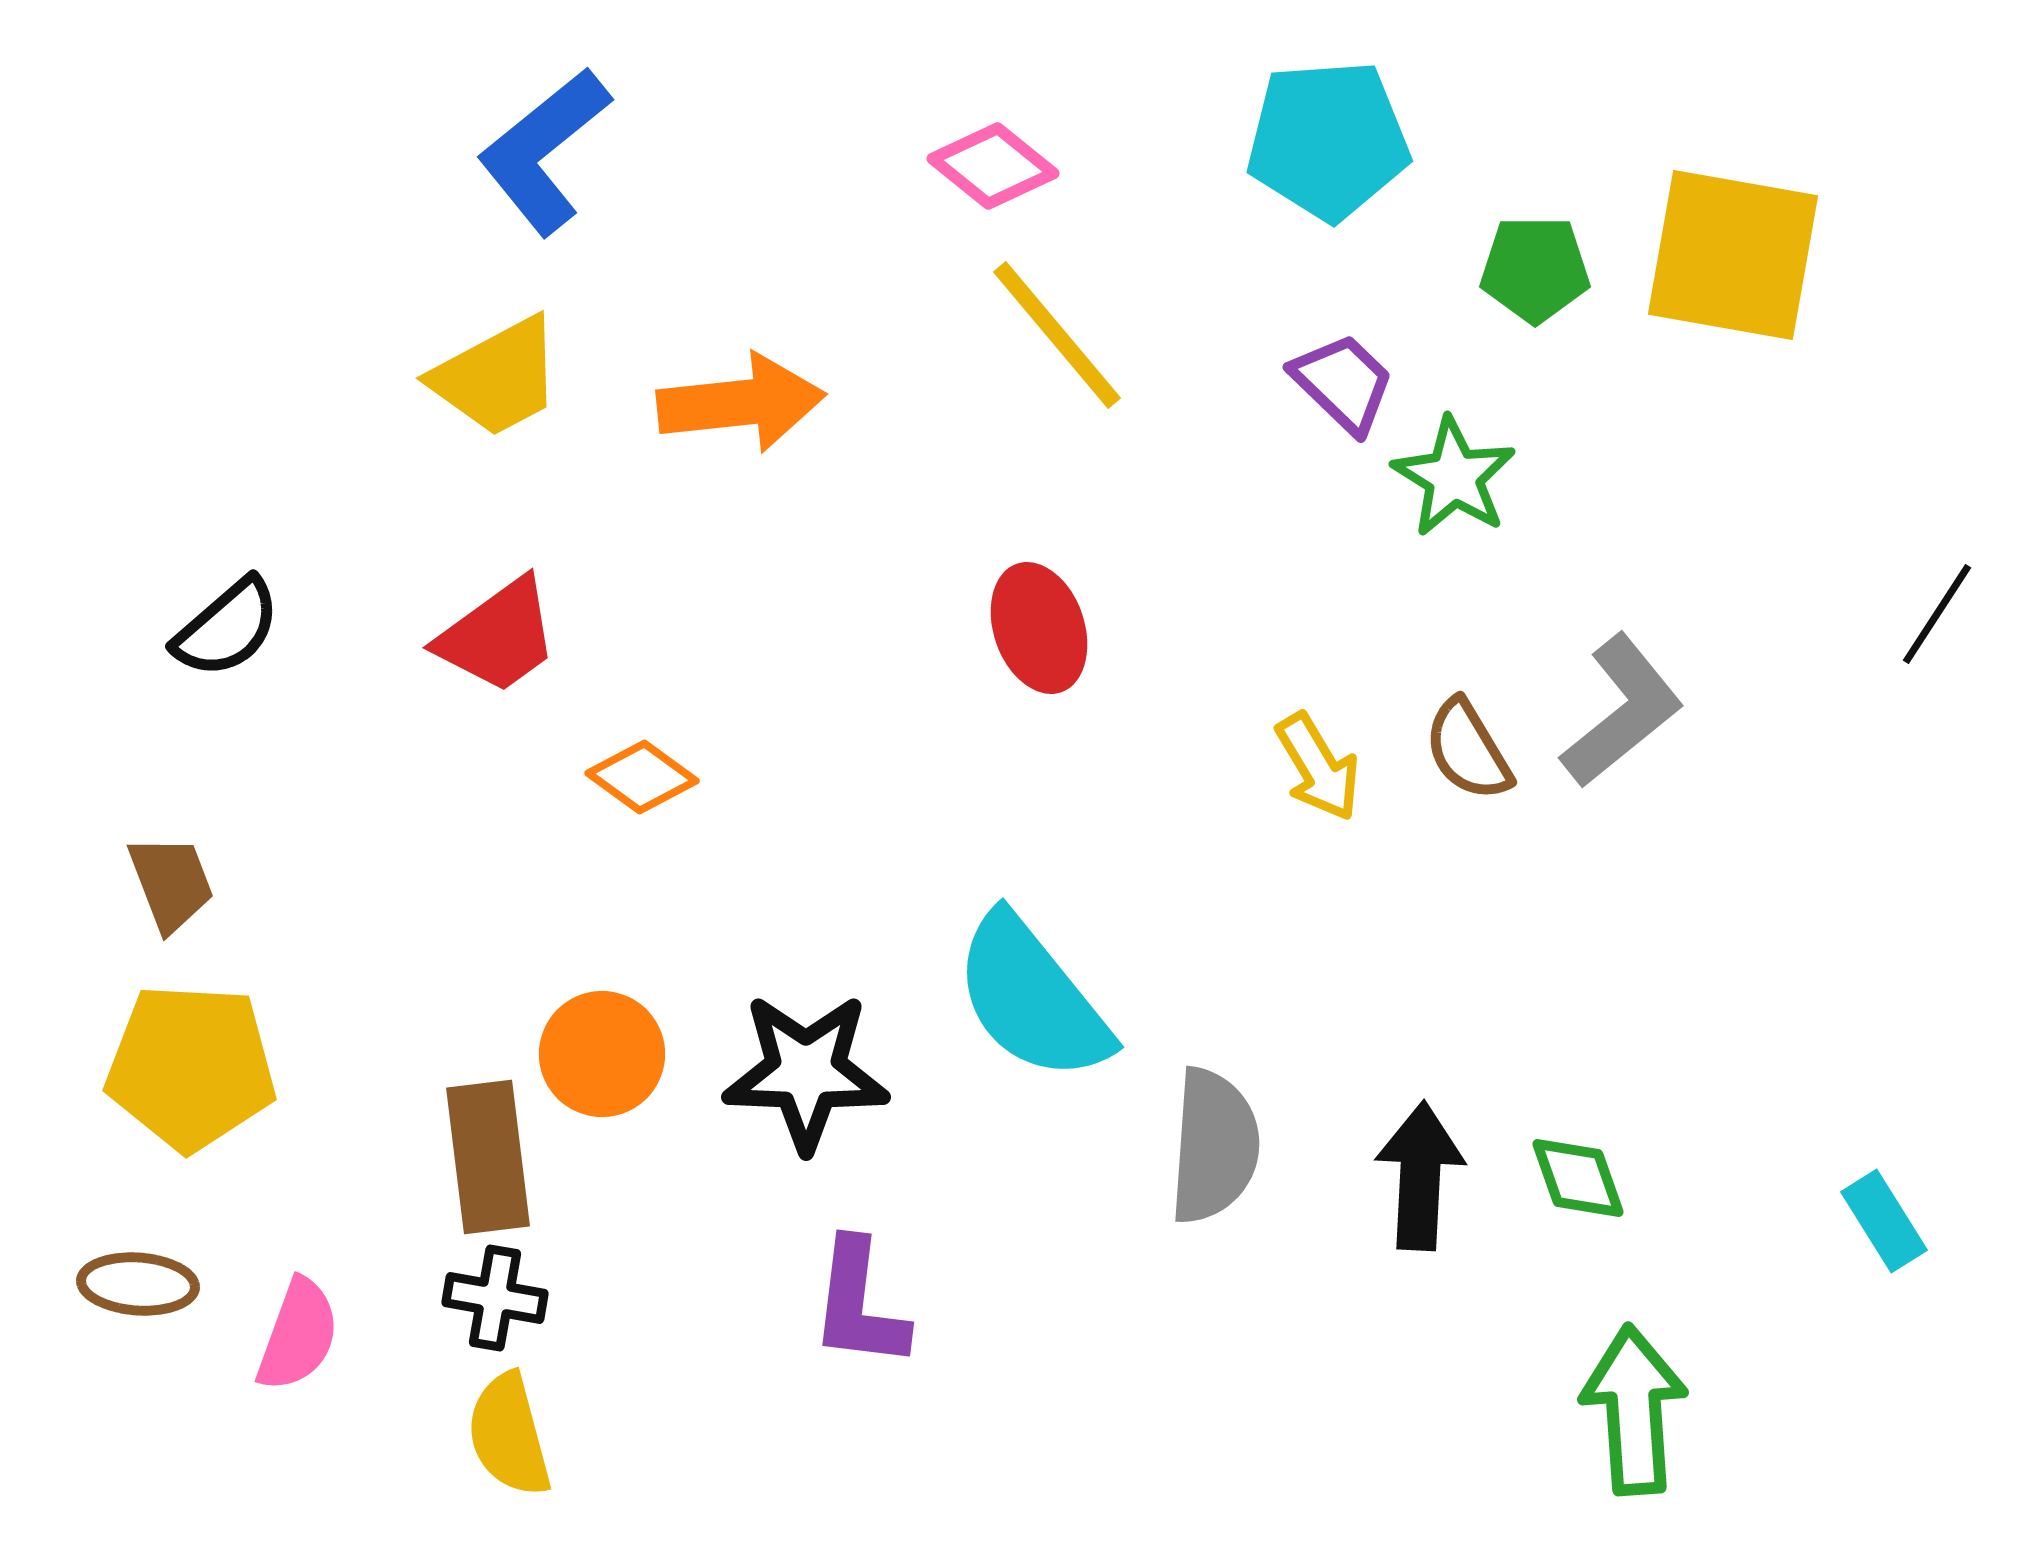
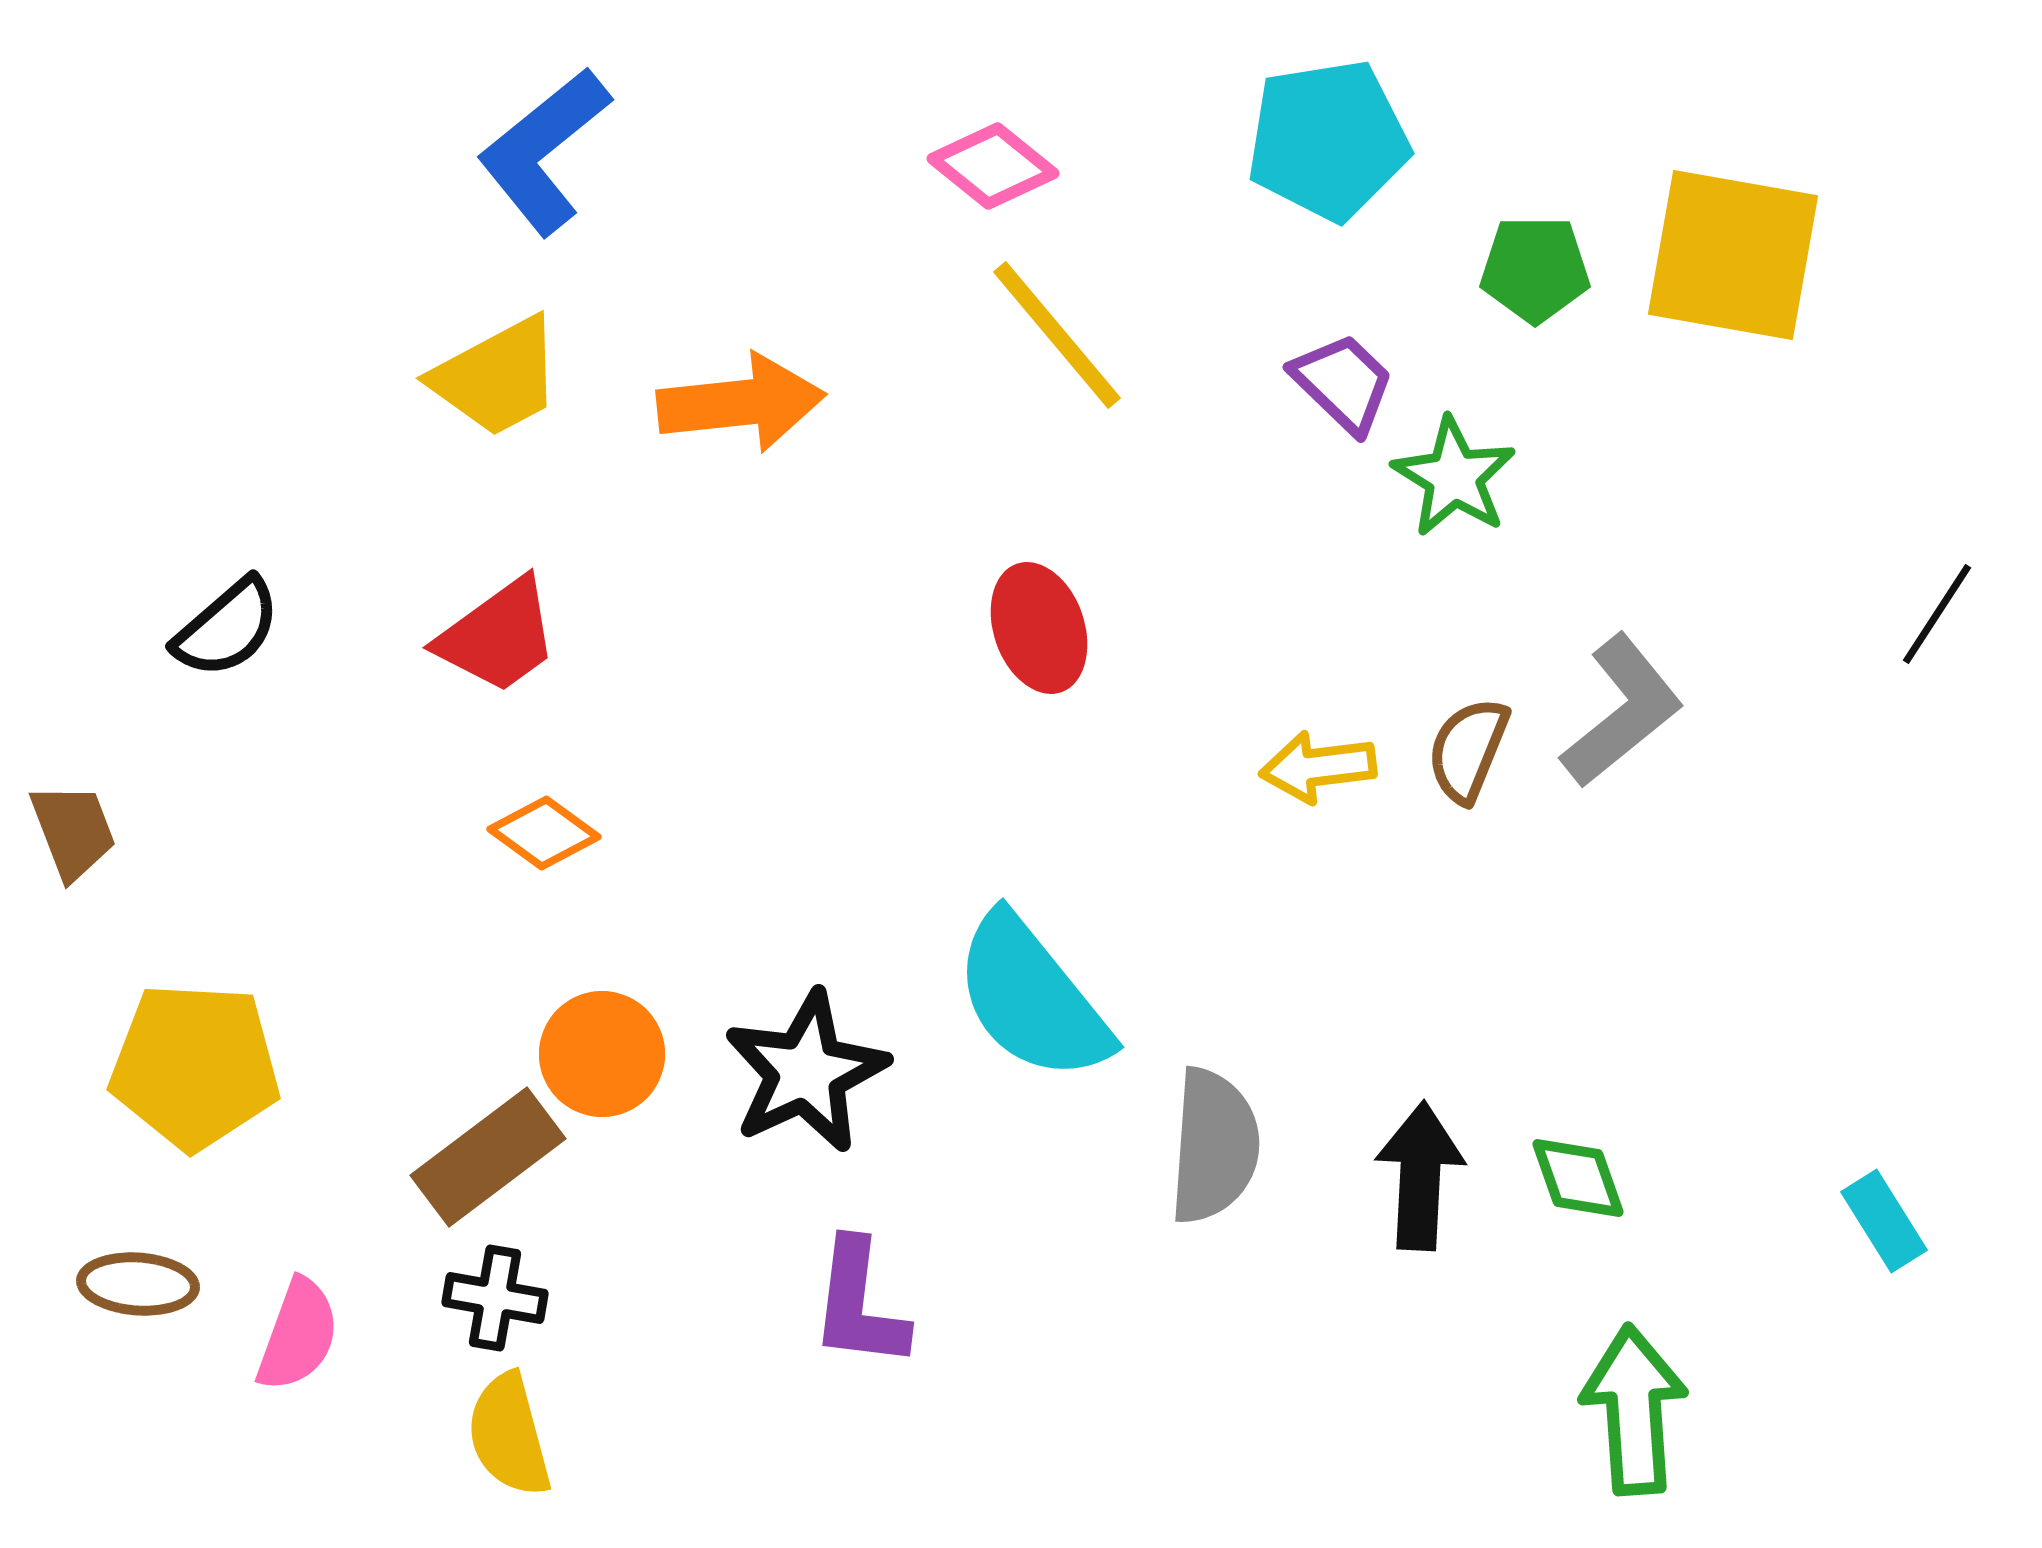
cyan pentagon: rotated 5 degrees counterclockwise
brown semicircle: rotated 53 degrees clockwise
yellow arrow: rotated 114 degrees clockwise
orange diamond: moved 98 px left, 56 px down
brown trapezoid: moved 98 px left, 52 px up
yellow pentagon: moved 4 px right, 1 px up
black star: rotated 27 degrees counterclockwise
brown rectangle: rotated 60 degrees clockwise
